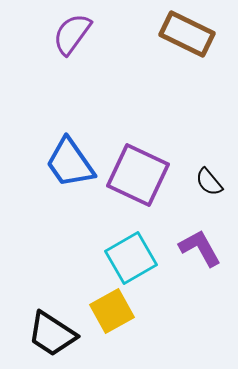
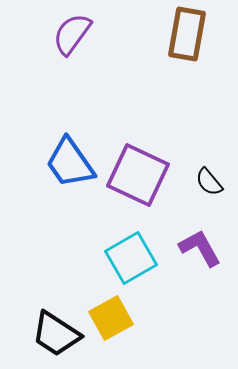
brown rectangle: rotated 74 degrees clockwise
yellow square: moved 1 px left, 7 px down
black trapezoid: moved 4 px right
